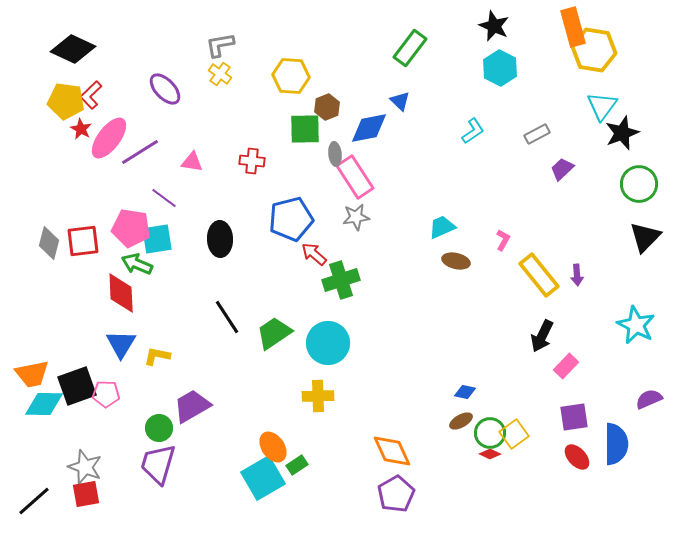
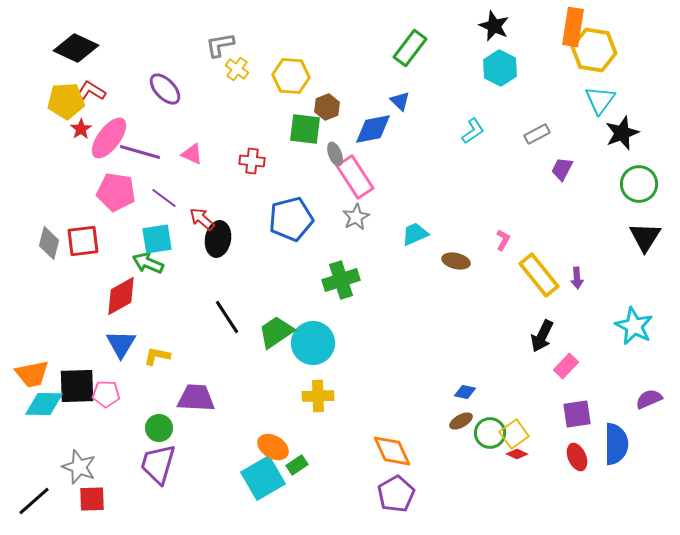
orange rectangle at (573, 27): rotated 24 degrees clockwise
black diamond at (73, 49): moved 3 px right, 1 px up
yellow cross at (220, 74): moved 17 px right, 5 px up
red L-shape at (91, 95): moved 4 px up; rotated 76 degrees clockwise
yellow pentagon at (66, 101): rotated 12 degrees counterclockwise
cyan triangle at (602, 106): moved 2 px left, 6 px up
blue diamond at (369, 128): moved 4 px right, 1 px down
red star at (81, 129): rotated 10 degrees clockwise
green square at (305, 129): rotated 8 degrees clockwise
purple line at (140, 152): rotated 48 degrees clockwise
gray ellipse at (335, 154): rotated 15 degrees counterclockwise
pink triangle at (192, 162): moved 8 px up; rotated 15 degrees clockwise
purple trapezoid at (562, 169): rotated 20 degrees counterclockwise
gray star at (356, 217): rotated 20 degrees counterclockwise
cyan trapezoid at (442, 227): moved 27 px left, 7 px down
pink pentagon at (131, 228): moved 15 px left, 36 px up
black triangle at (645, 237): rotated 12 degrees counterclockwise
black ellipse at (220, 239): moved 2 px left; rotated 12 degrees clockwise
red arrow at (314, 254): moved 112 px left, 35 px up
green arrow at (137, 264): moved 11 px right, 1 px up
purple arrow at (577, 275): moved 3 px down
red diamond at (121, 293): moved 3 px down; rotated 63 degrees clockwise
cyan star at (636, 325): moved 2 px left, 1 px down
green trapezoid at (274, 333): moved 2 px right, 1 px up
cyan circle at (328, 343): moved 15 px left
black square at (77, 386): rotated 18 degrees clockwise
purple trapezoid at (192, 406): moved 4 px right, 8 px up; rotated 33 degrees clockwise
purple square at (574, 417): moved 3 px right, 3 px up
orange ellipse at (273, 447): rotated 24 degrees counterclockwise
red diamond at (490, 454): moved 27 px right
red ellipse at (577, 457): rotated 20 degrees clockwise
gray star at (85, 467): moved 6 px left
red square at (86, 494): moved 6 px right, 5 px down; rotated 8 degrees clockwise
